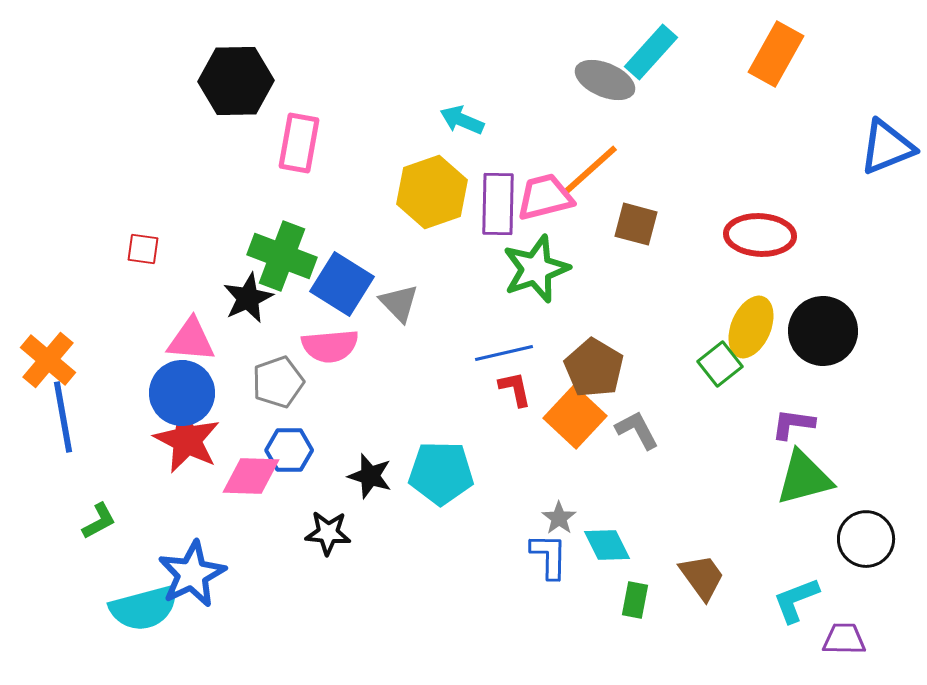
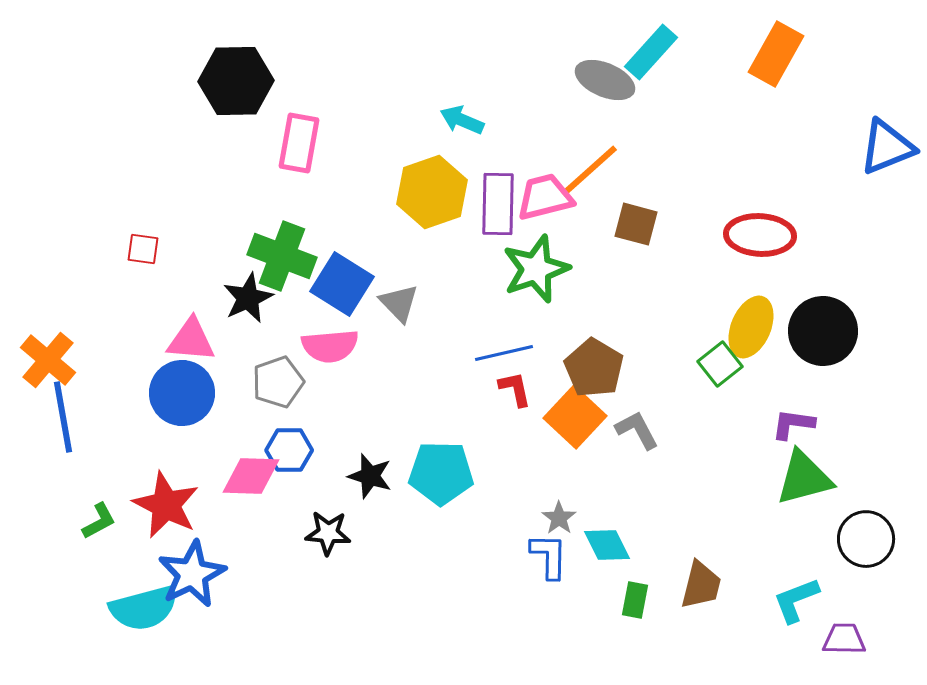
red star at (187, 440): moved 21 px left, 65 px down
brown trapezoid at (702, 577): moved 1 px left, 8 px down; rotated 50 degrees clockwise
